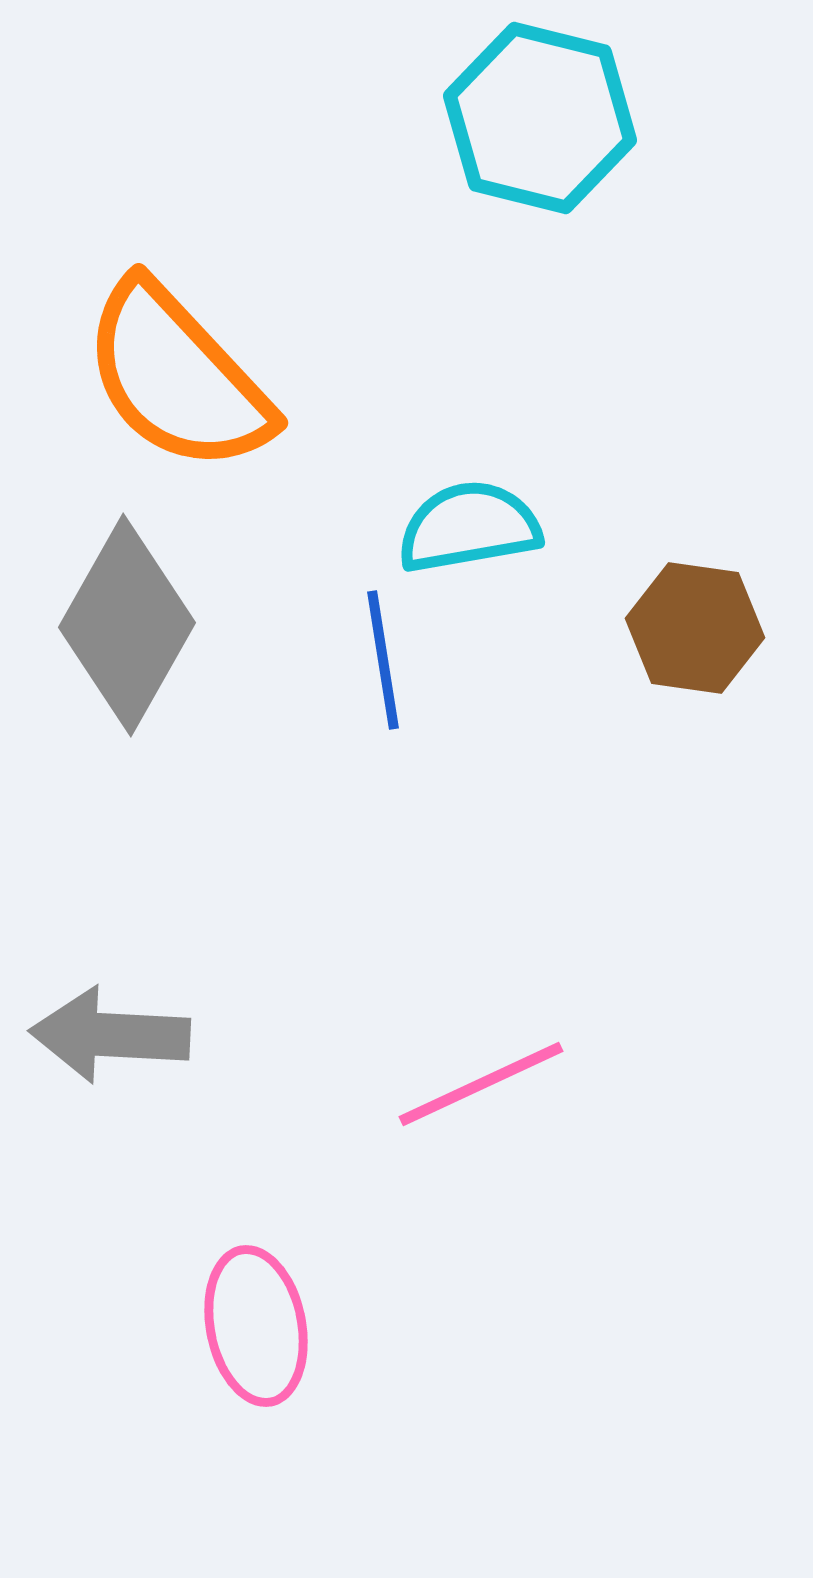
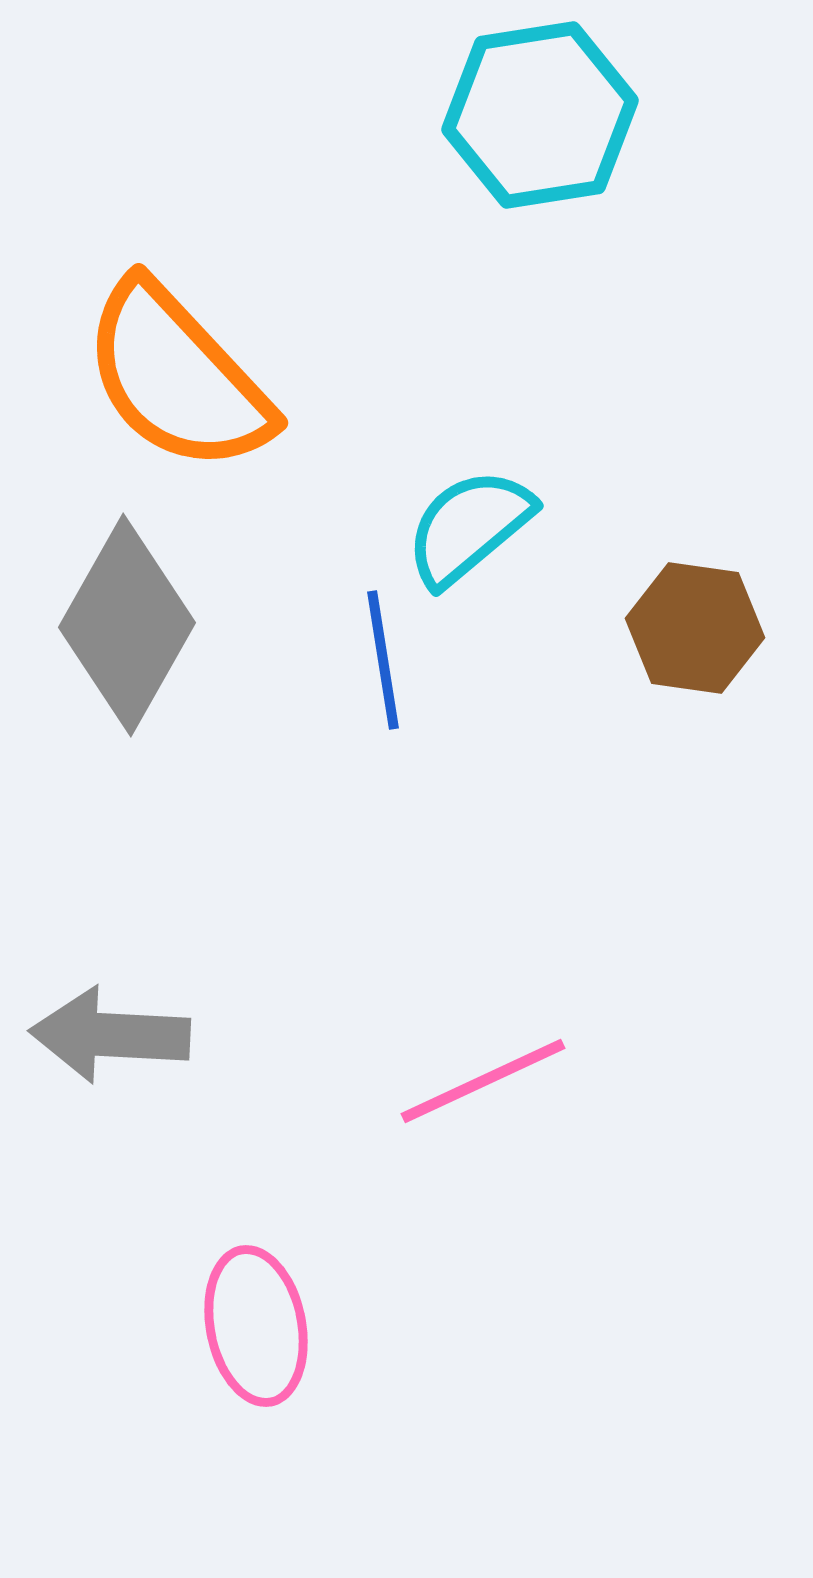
cyan hexagon: moved 3 px up; rotated 23 degrees counterclockwise
cyan semicircle: rotated 30 degrees counterclockwise
pink line: moved 2 px right, 3 px up
